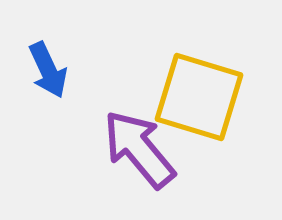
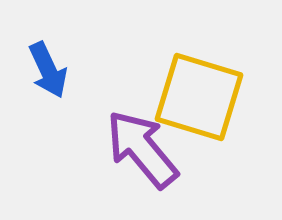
purple arrow: moved 3 px right
